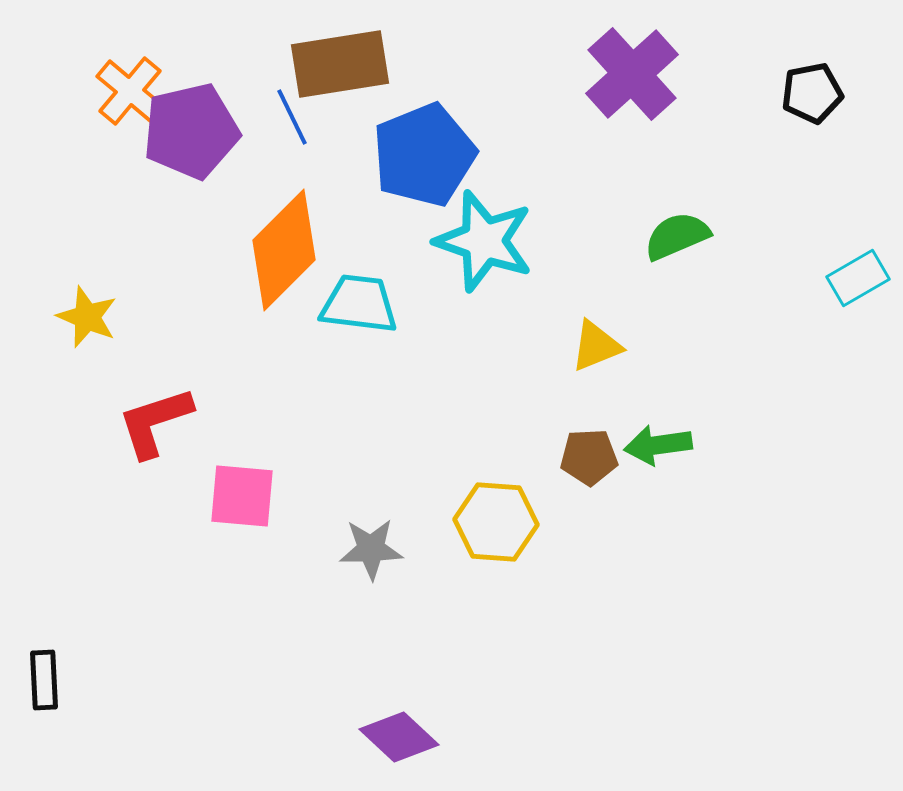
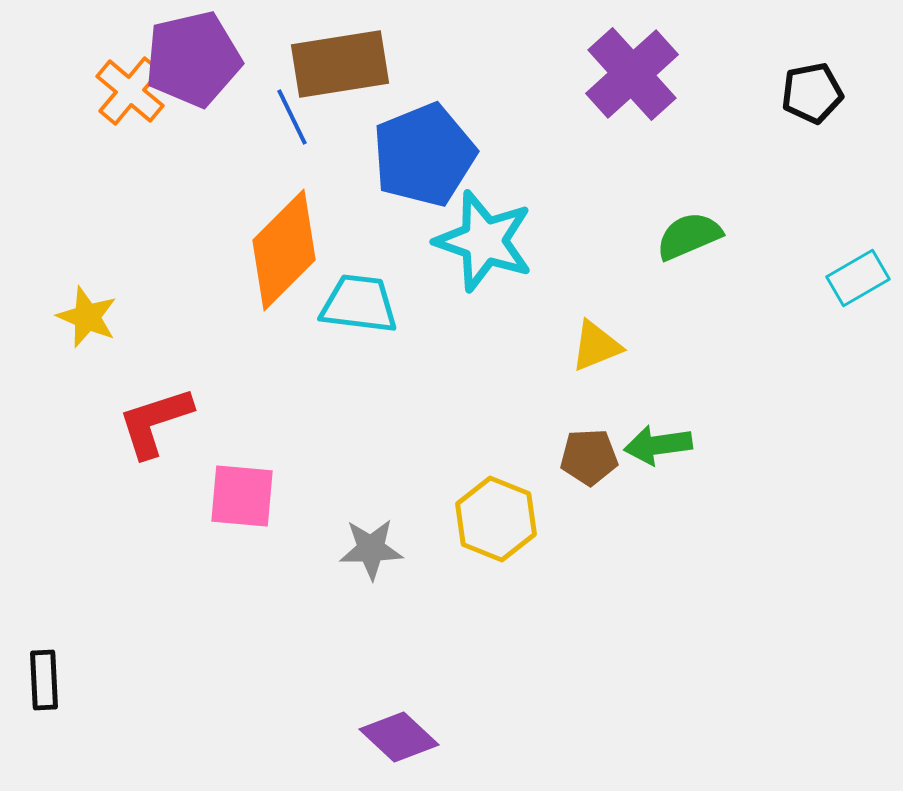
purple pentagon: moved 2 px right, 72 px up
green semicircle: moved 12 px right
yellow hexagon: moved 3 px up; rotated 18 degrees clockwise
